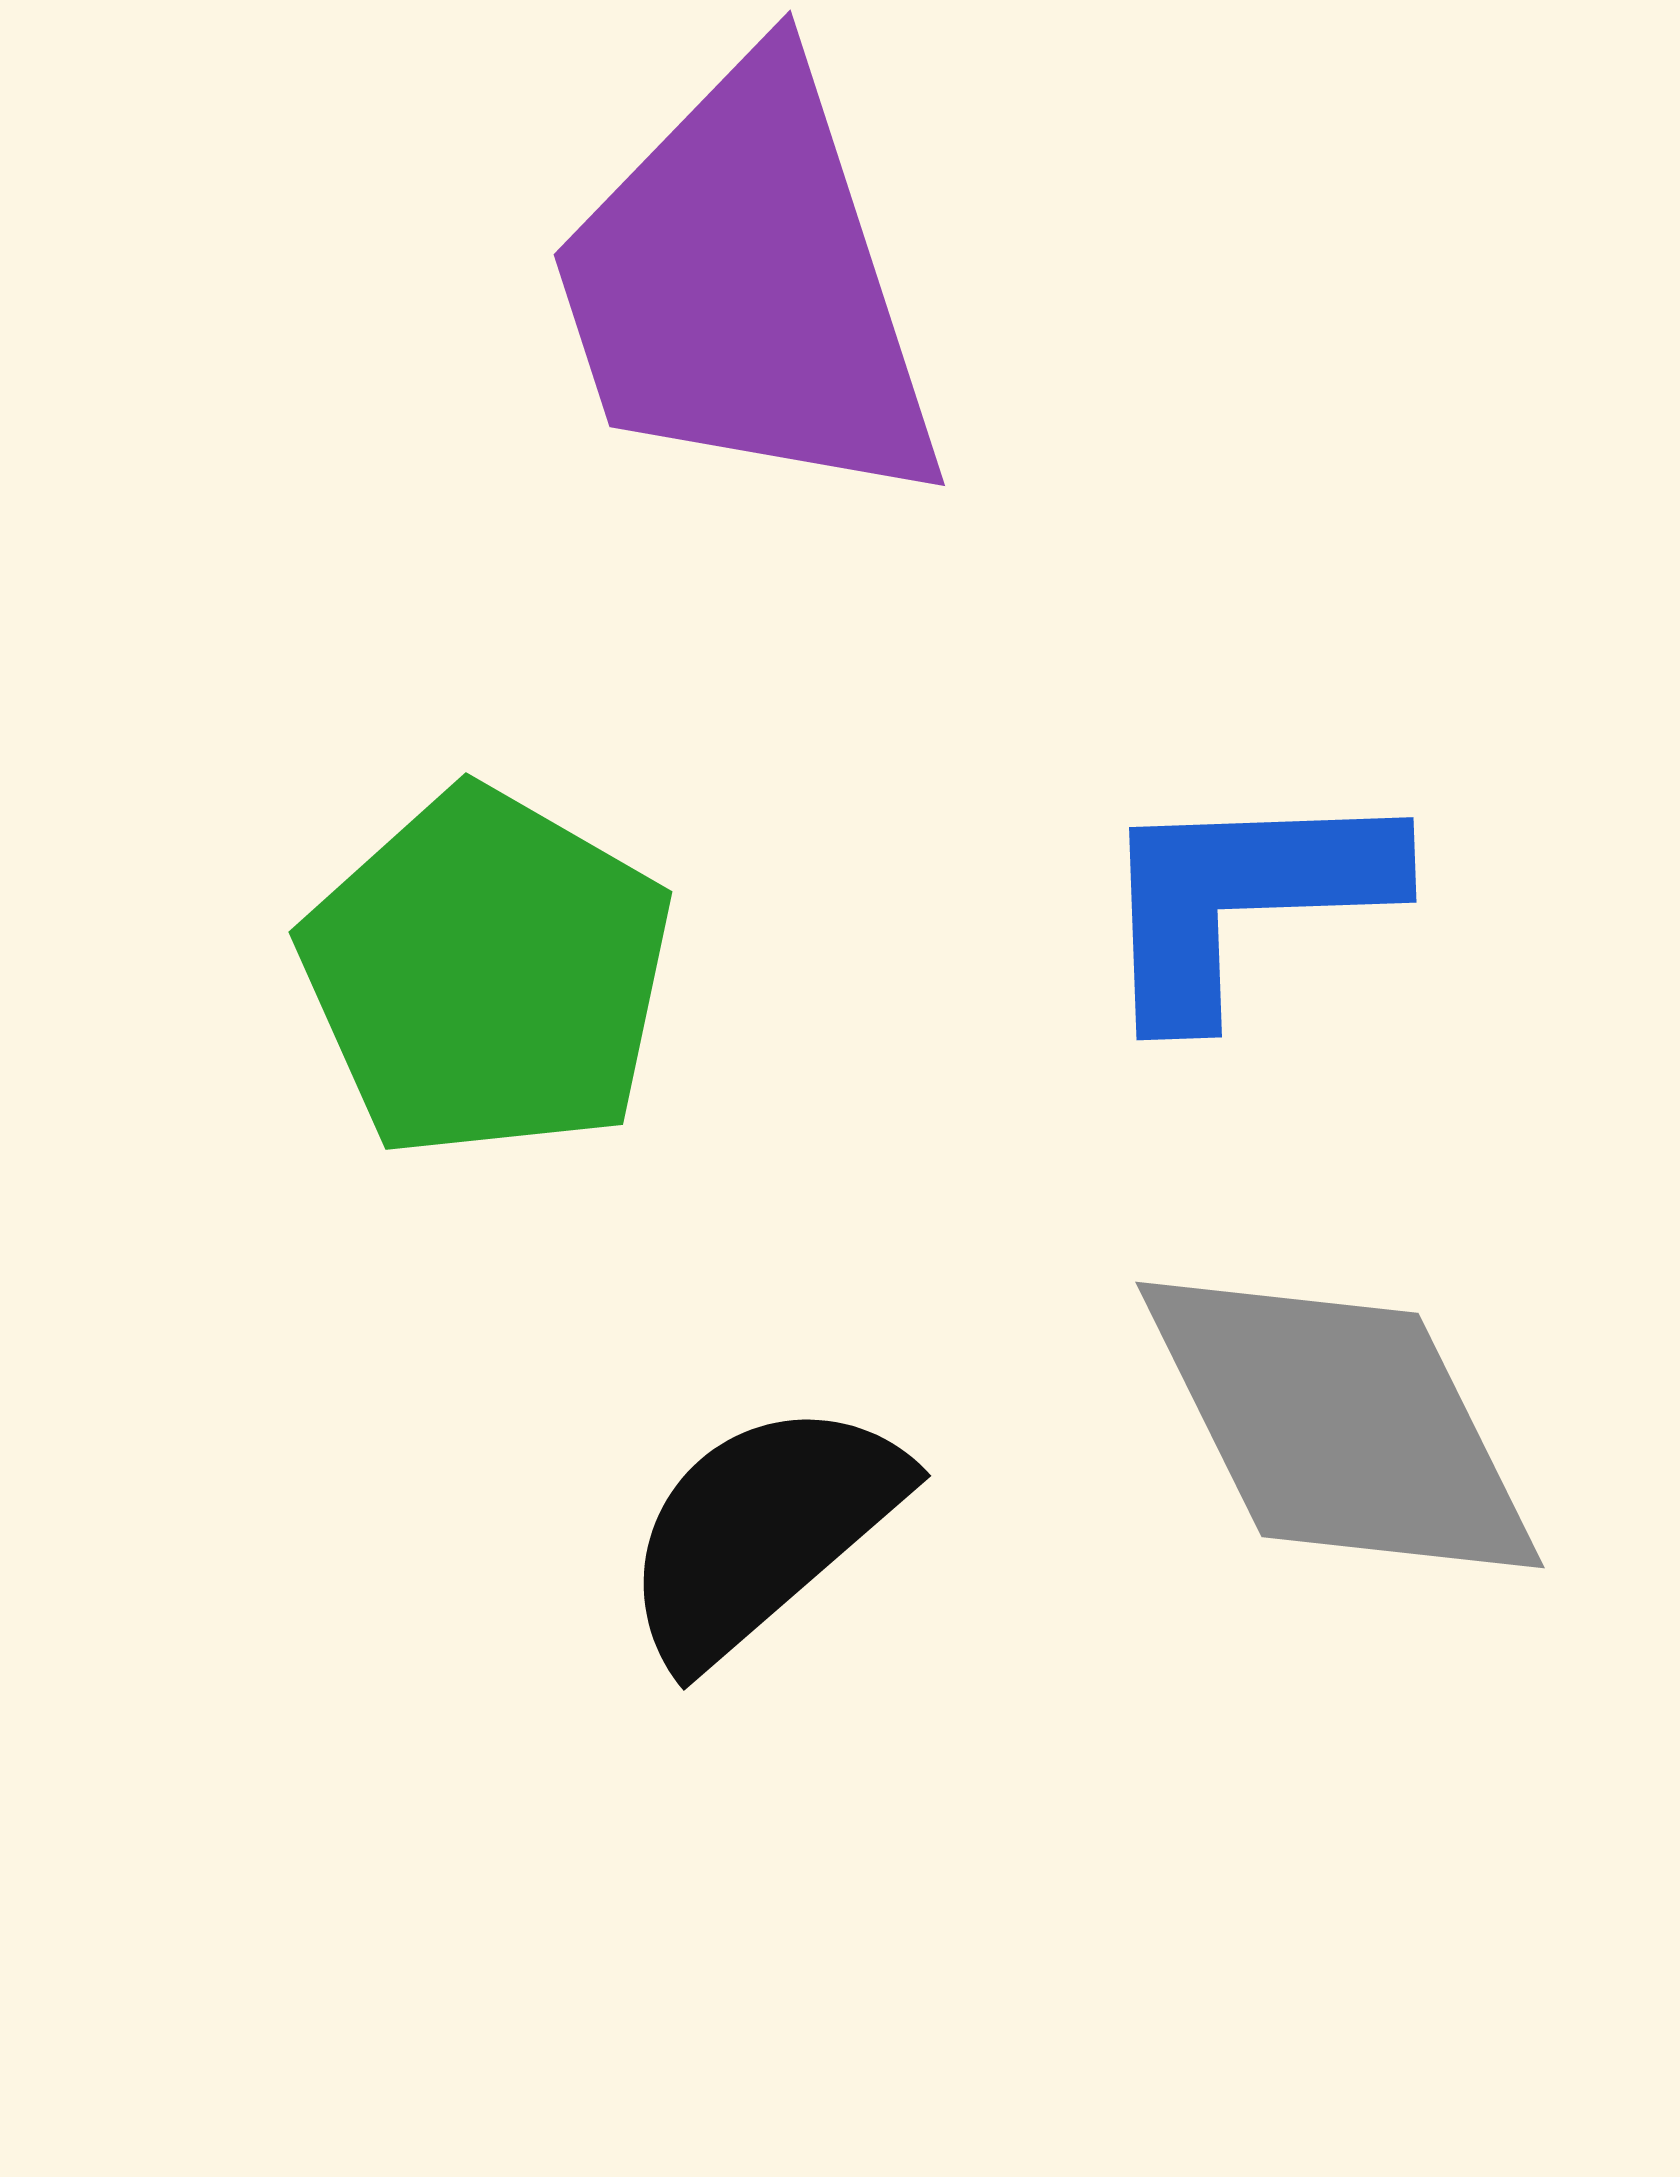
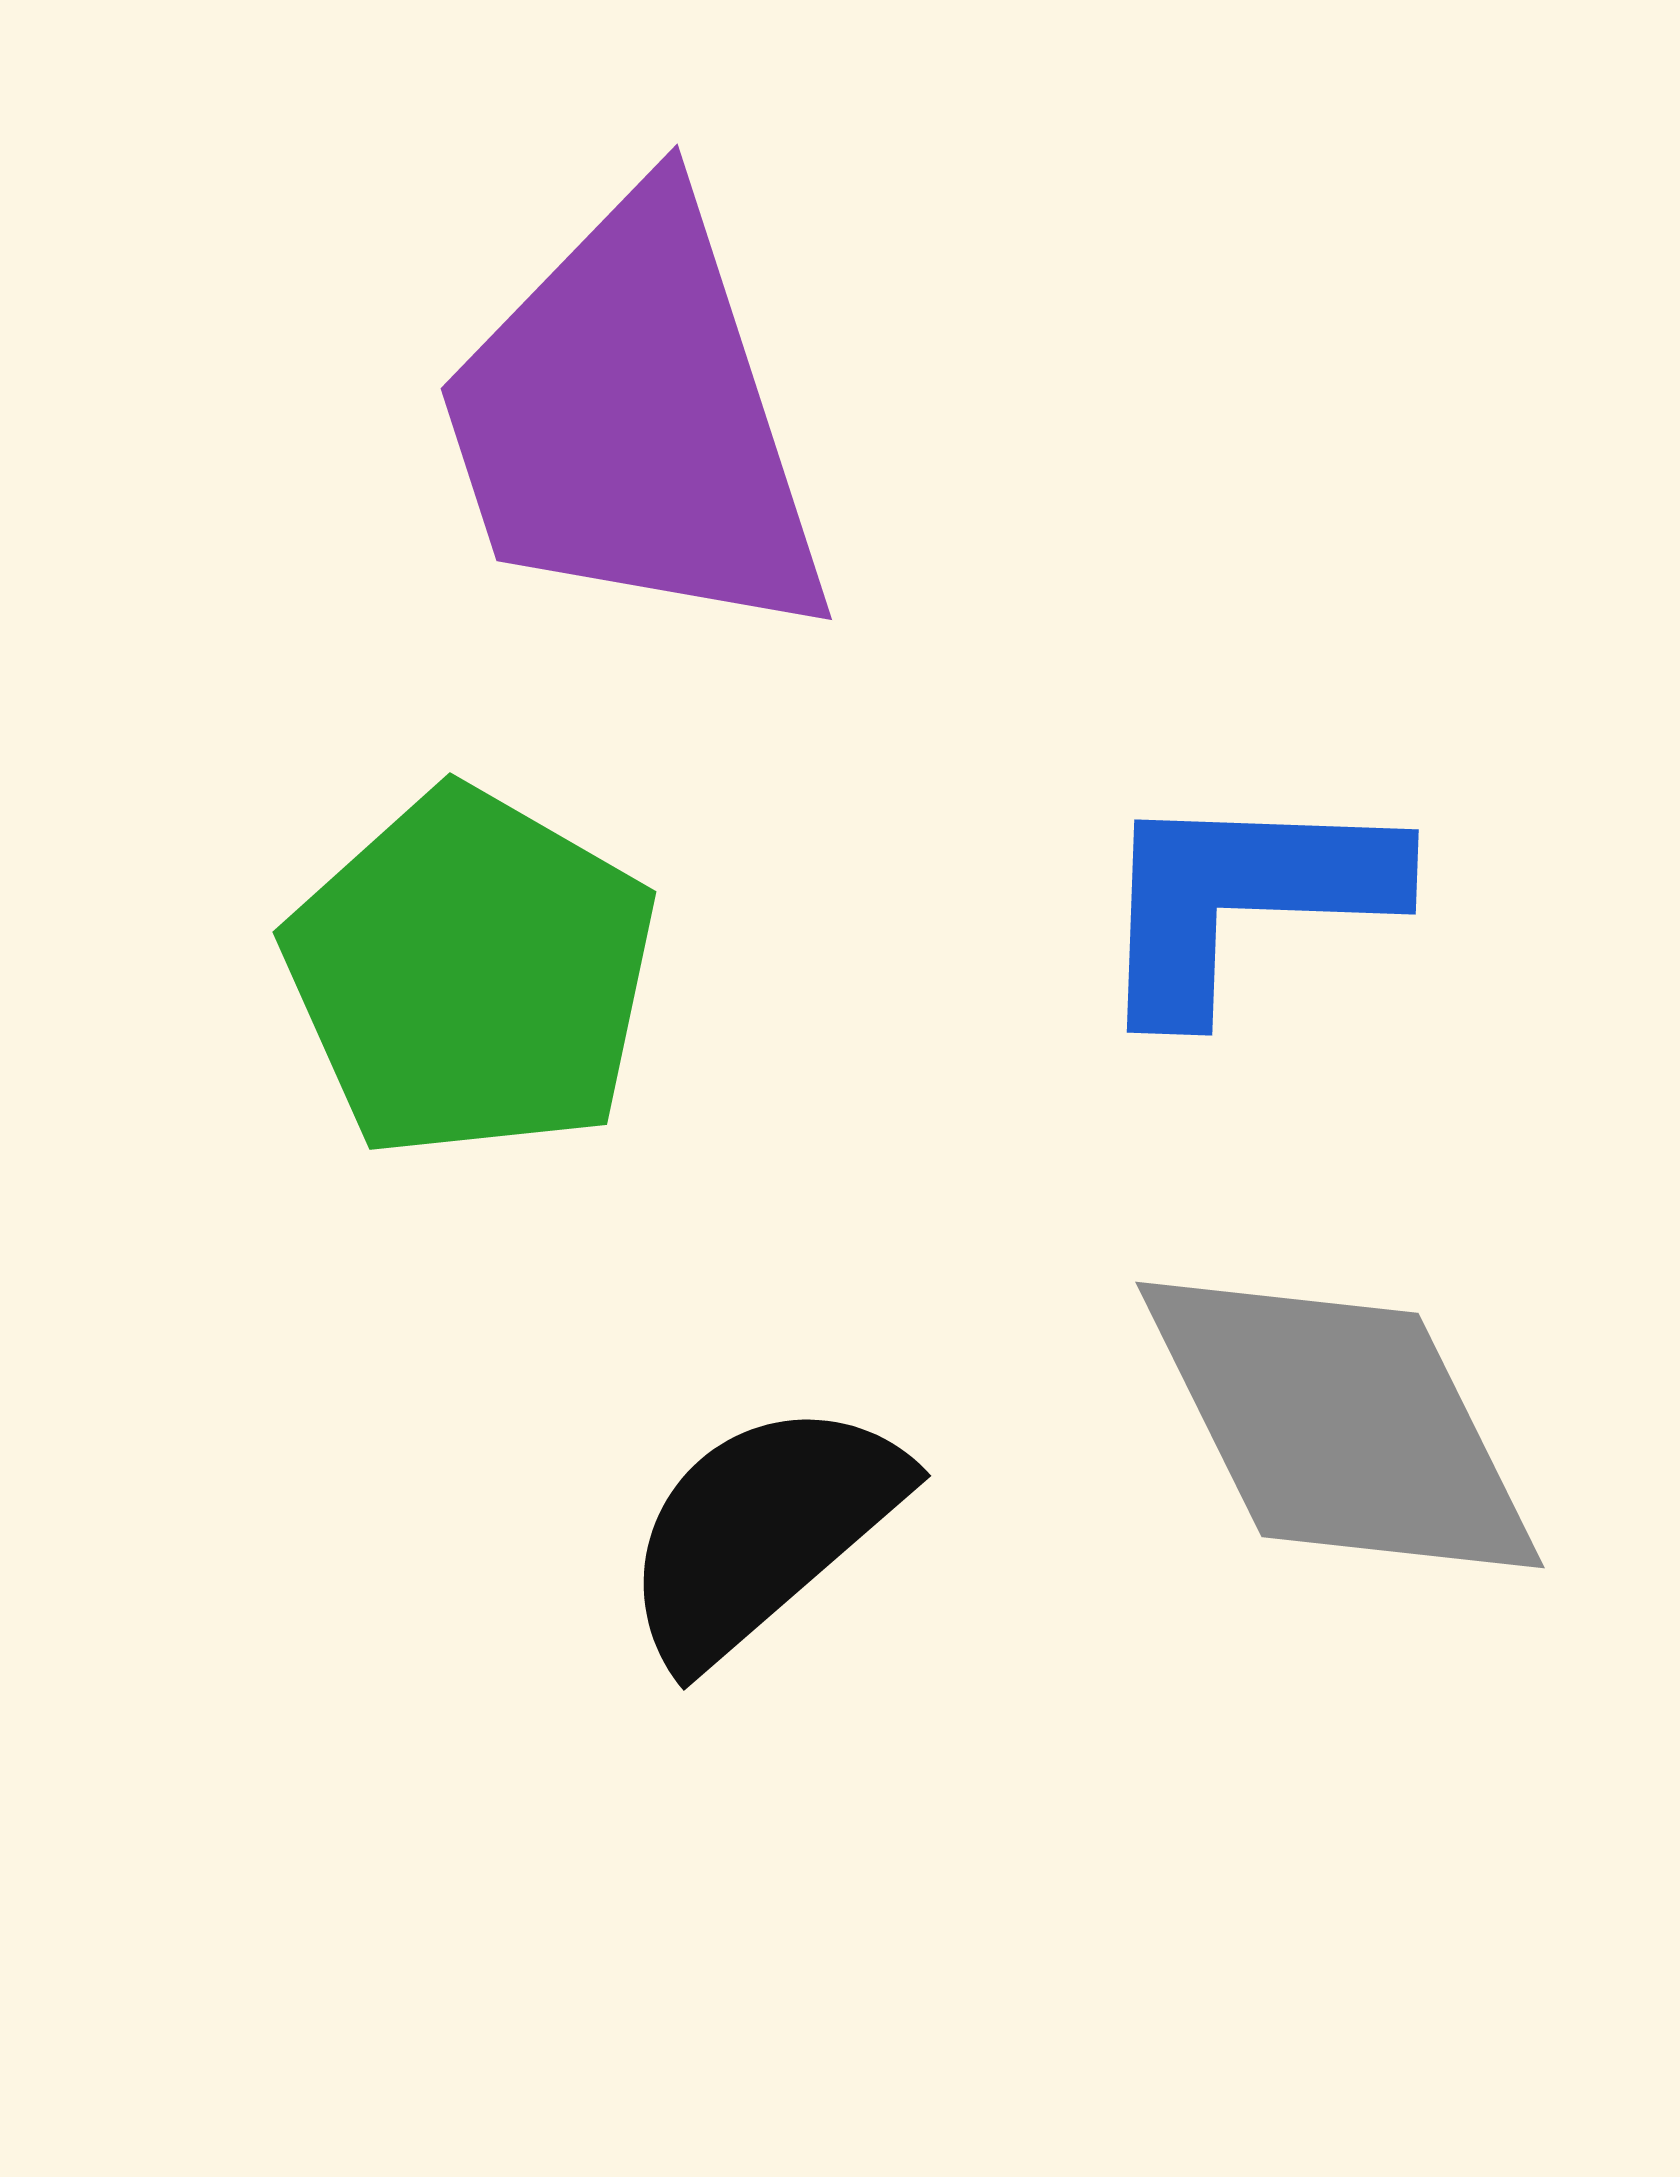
purple trapezoid: moved 113 px left, 134 px down
blue L-shape: rotated 4 degrees clockwise
green pentagon: moved 16 px left
